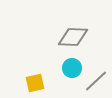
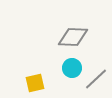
gray line: moved 2 px up
